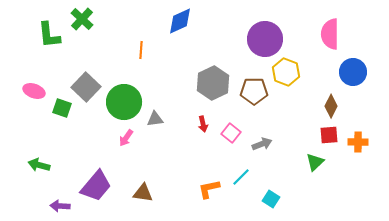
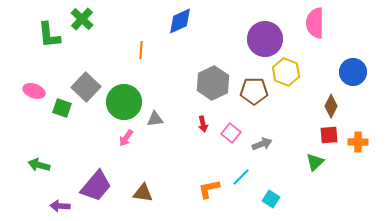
pink semicircle: moved 15 px left, 11 px up
